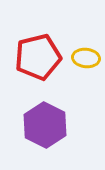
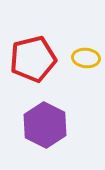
red pentagon: moved 5 px left, 2 px down
